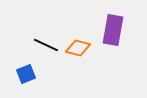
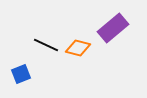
purple rectangle: moved 2 px up; rotated 40 degrees clockwise
blue square: moved 5 px left
